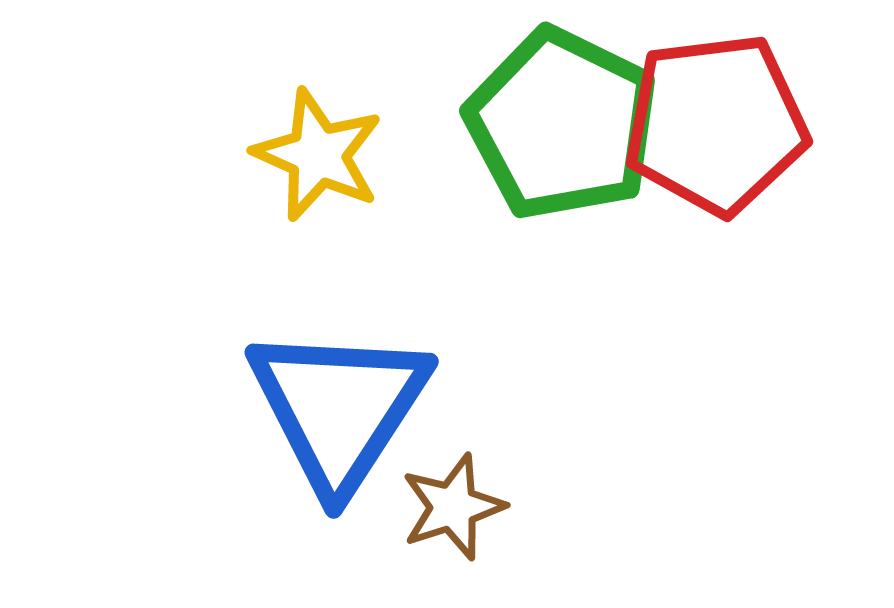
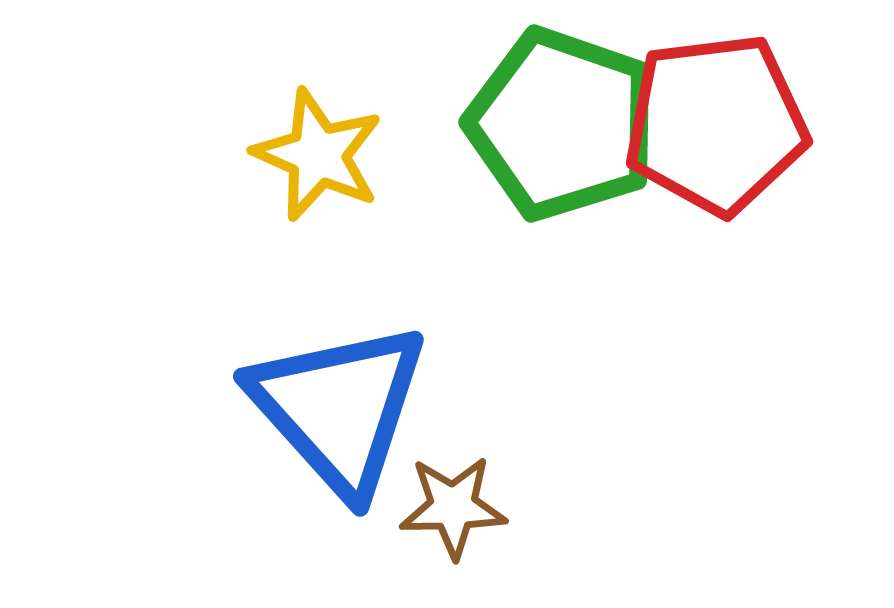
green pentagon: rotated 7 degrees counterclockwise
blue triangle: rotated 15 degrees counterclockwise
brown star: rotated 17 degrees clockwise
